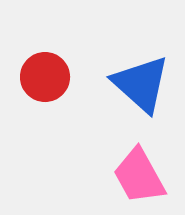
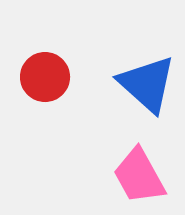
blue triangle: moved 6 px right
